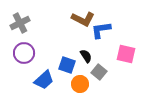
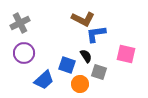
blue L-shape: moved 5 px left, 4 px down
gray square: rotated 21 degrees counterclockwise
